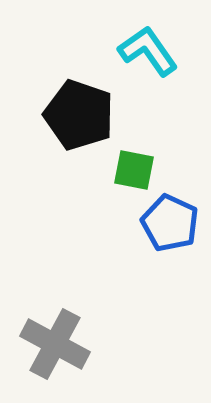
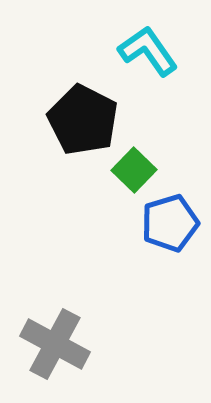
black pentagon: moved 4 px right, 5 px down; rotated 8 degrees clockwise
green square: rotated 33 degrees clockwise
blue pentagon: rotated 30 degrees clockwise
